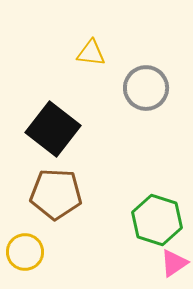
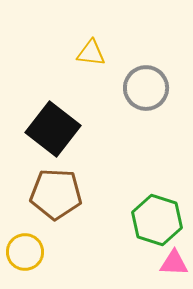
pink triangle: rotated 36 degrees clockwise
